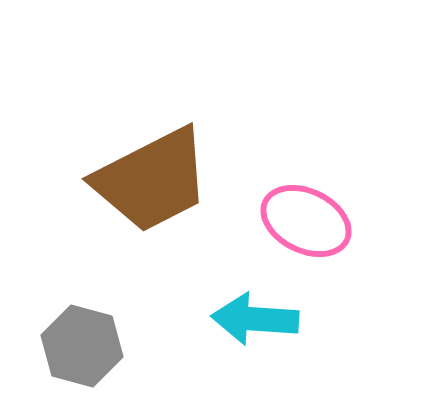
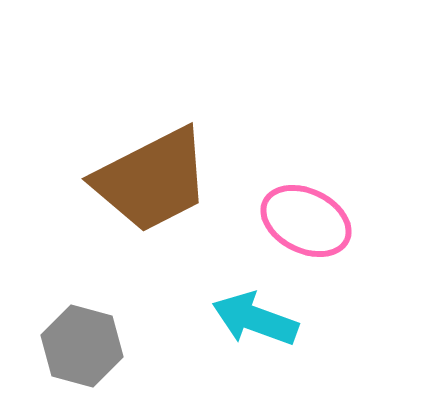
cyan arrow: rotated 16 degrees clockwise
